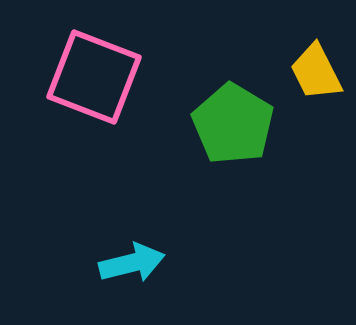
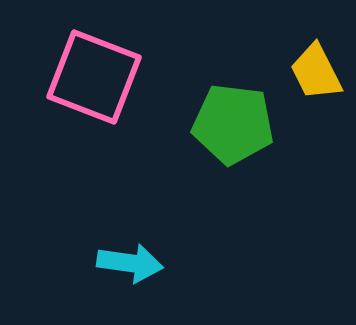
green pentagon: rotated 24 degrees counterclockwise
cyan arrow: moved 2 px left; rotated 22 degrees clockwise
